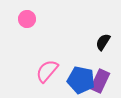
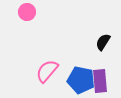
pink circle: moved 7 px up
purple rectangle: rotated 30 degrees counterclockwise
